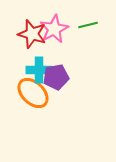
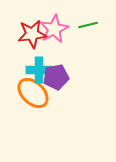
red star: rotated 24 degrees counterclockwise
